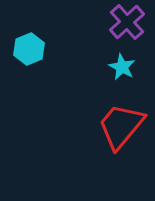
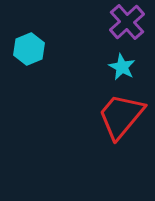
red trapezoid: moved 10 px up
